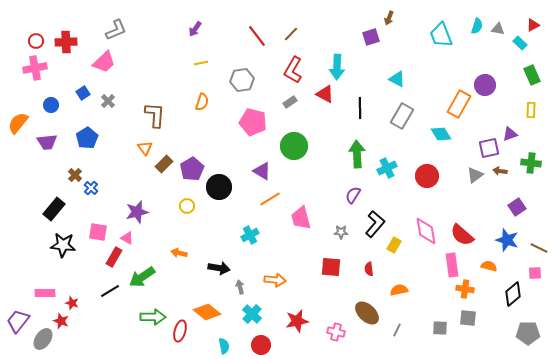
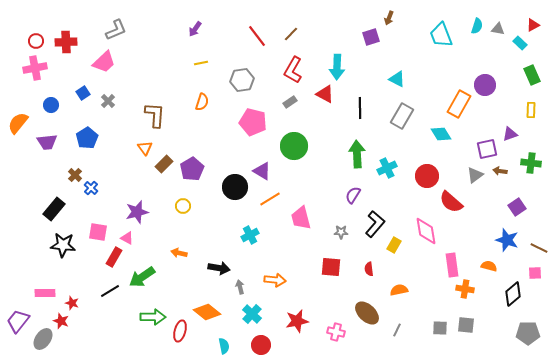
purple square at (489, 148): moved 2 px left, 1 px down
black circle at (219, 187): moved 16 px right
yellow circle at (187, 206): moved 4 px left
red semicircle at (462, 235): moved 11 px left, 33 px up
gray square at (468, 318): moved 2 px left, 7 px down
